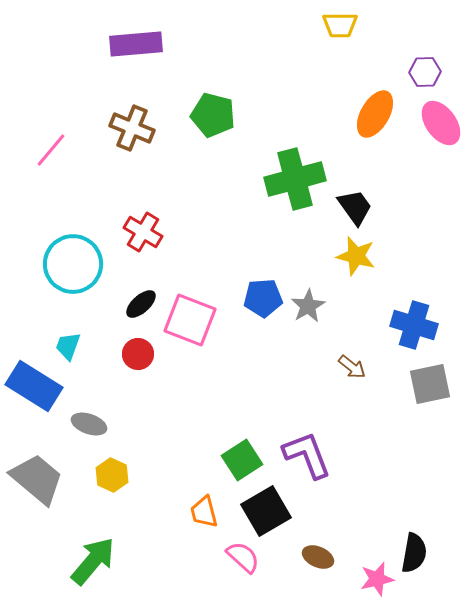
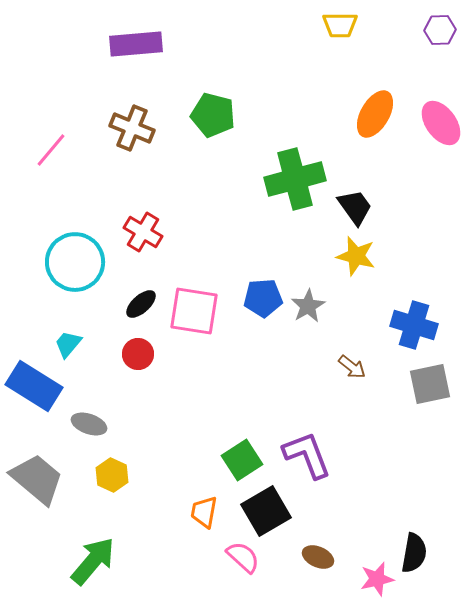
purple hexagon: moved 15 px right, 42 px up
cyan circle: moved 2 px right, 2 px up
pink square: moved 4 px right, 9 px up; rotated 12 degrees counterclockwise
cyan trapezoid: moved 2 px up; rotated 20 degrees clockwise
orange trapezoid: rotated 24 degrees clockwise
